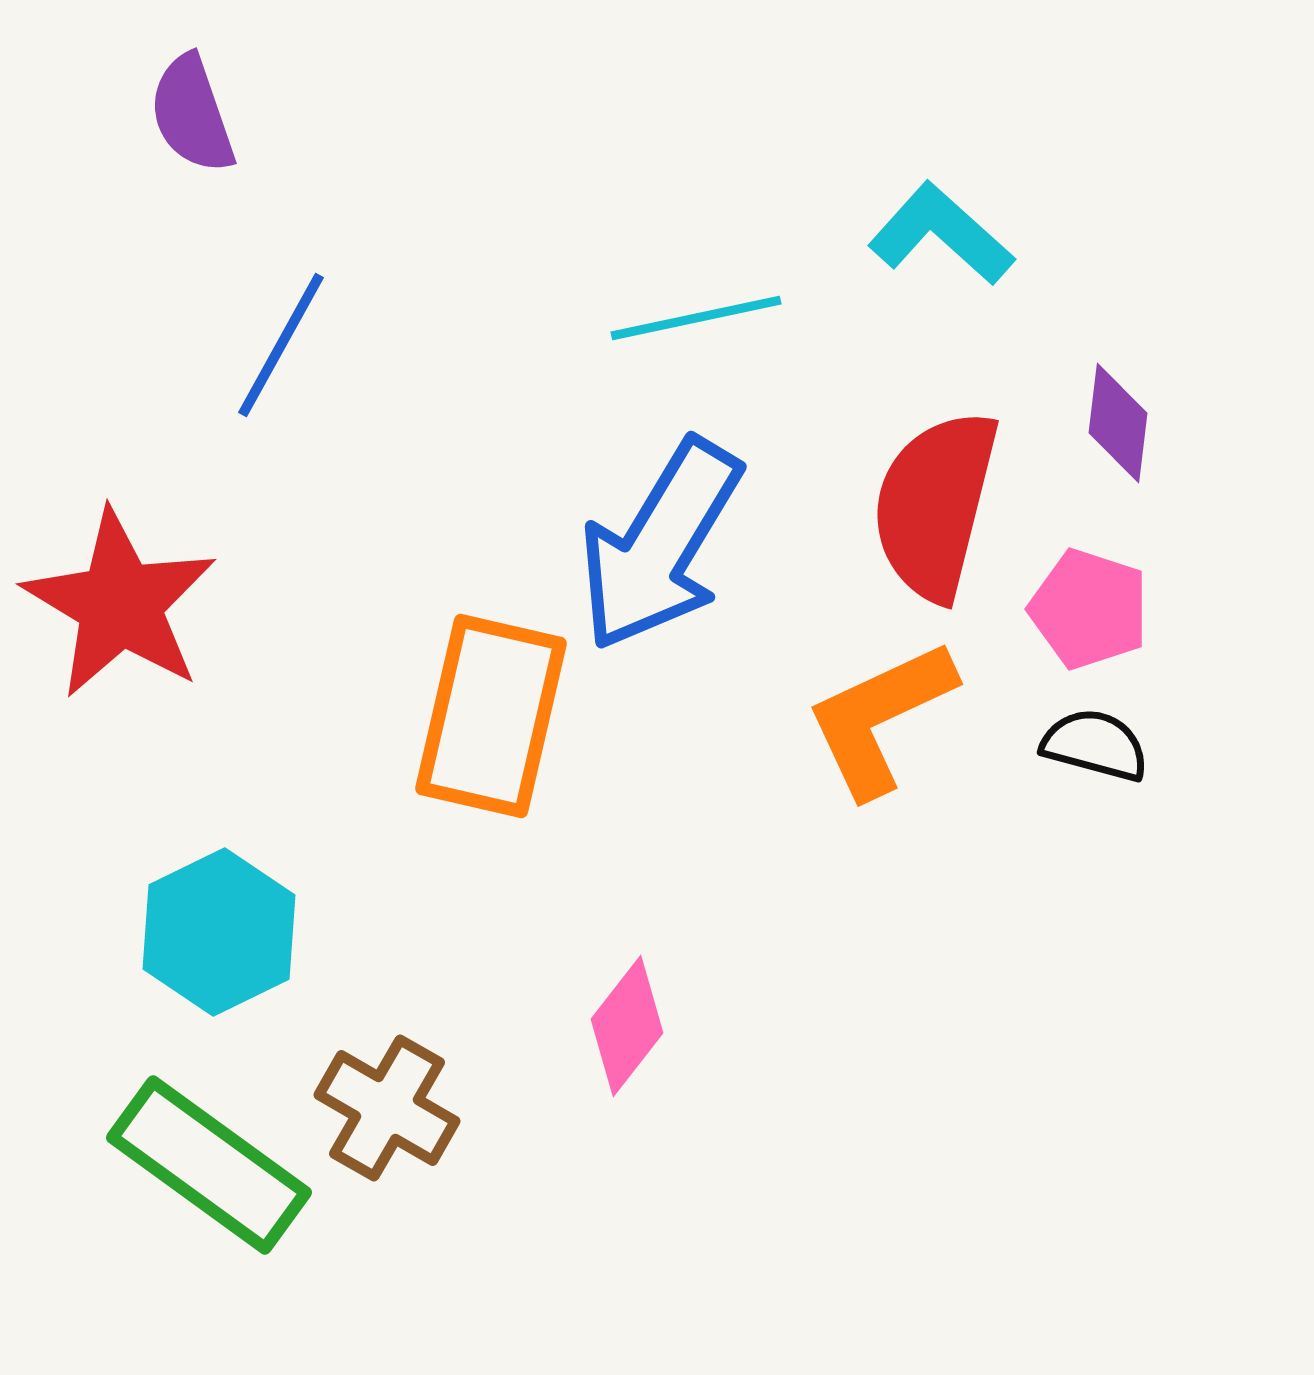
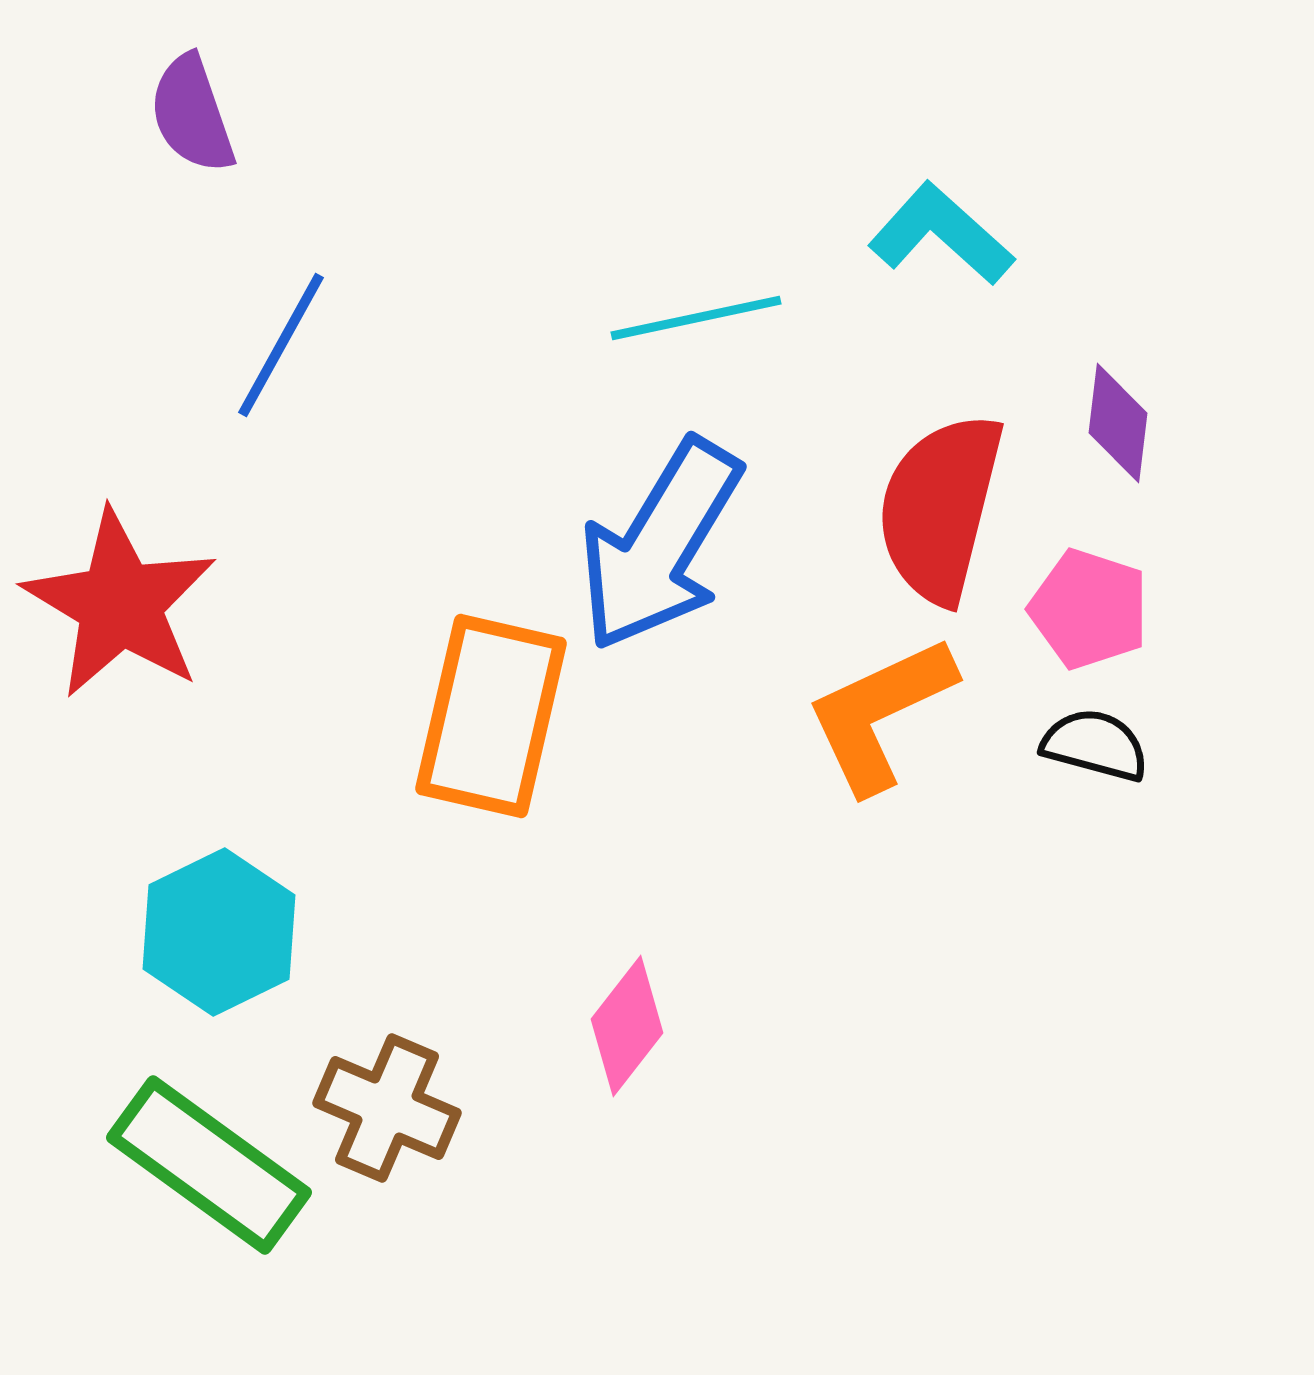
red semicircle: moved 5 px right, 3 px down
orange L-shape: moved 4 px up
brown cross: rotated 7 degrees counterclockwise
